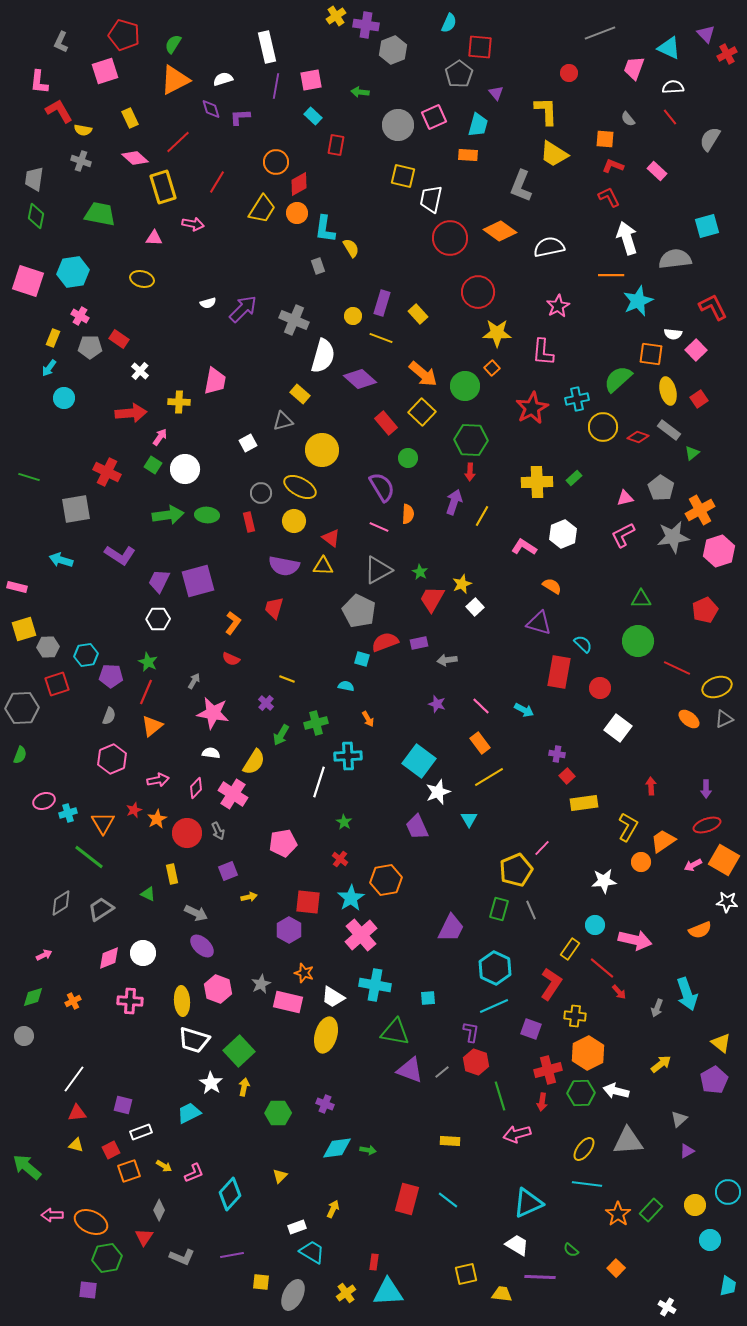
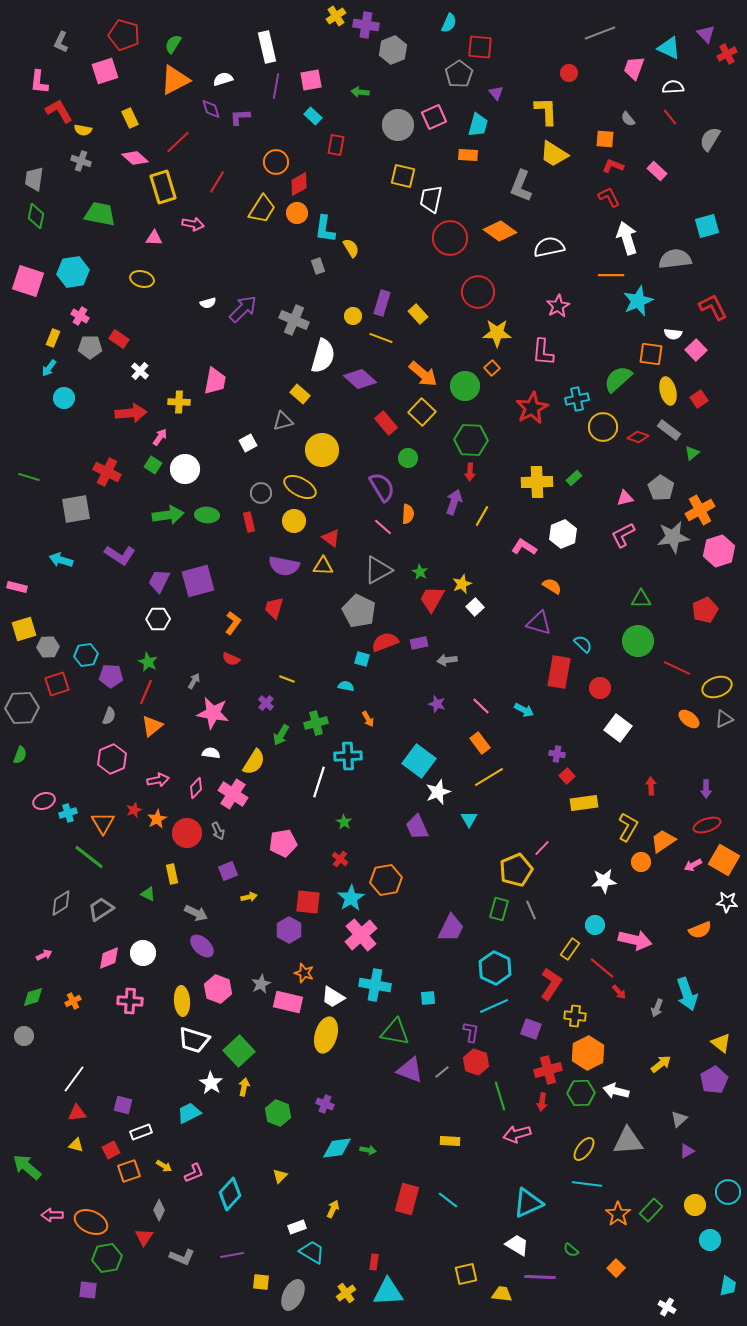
pink line at (379, 527): moved 4 px right; rotated 18 degrees clockwise
green hexagon at (278, 1113): rotated 20 degrees clockwise
